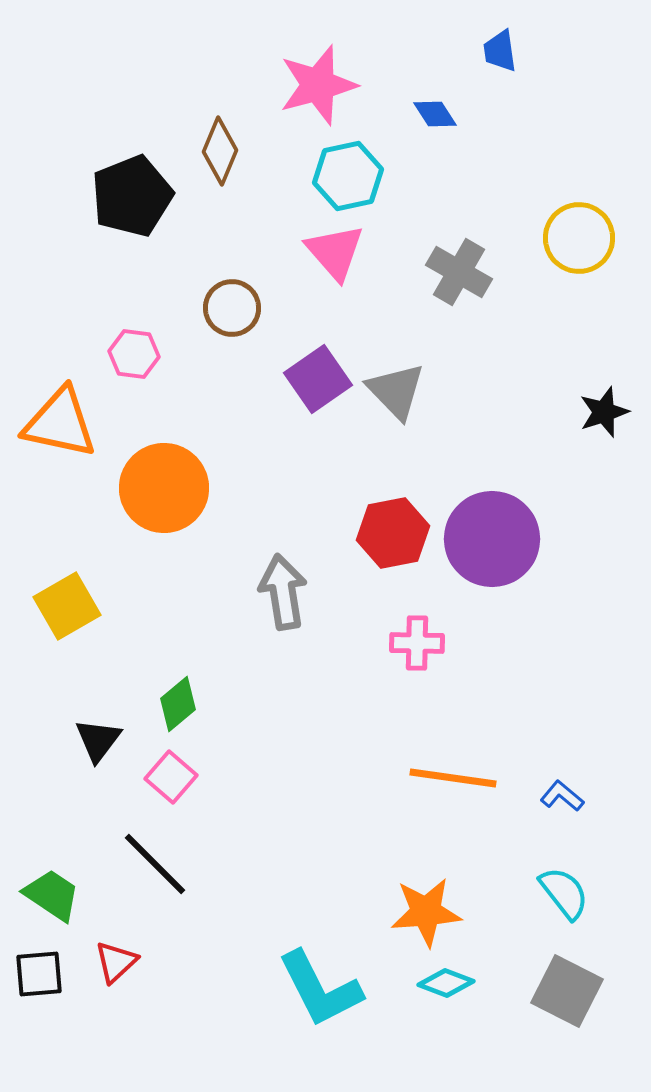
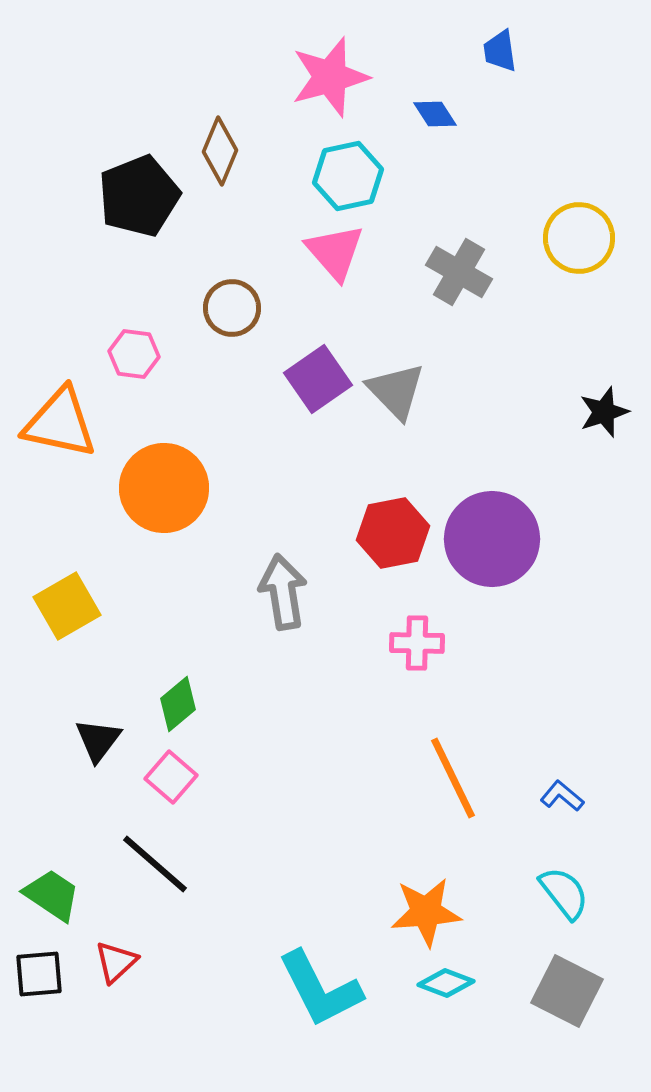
pink star: moved 12 px right, 8 px up
black pentagon: moved 7 px right
orange line: rotated 56 degrees clockwise
black line: rotated 4 degrees counterclockwise
